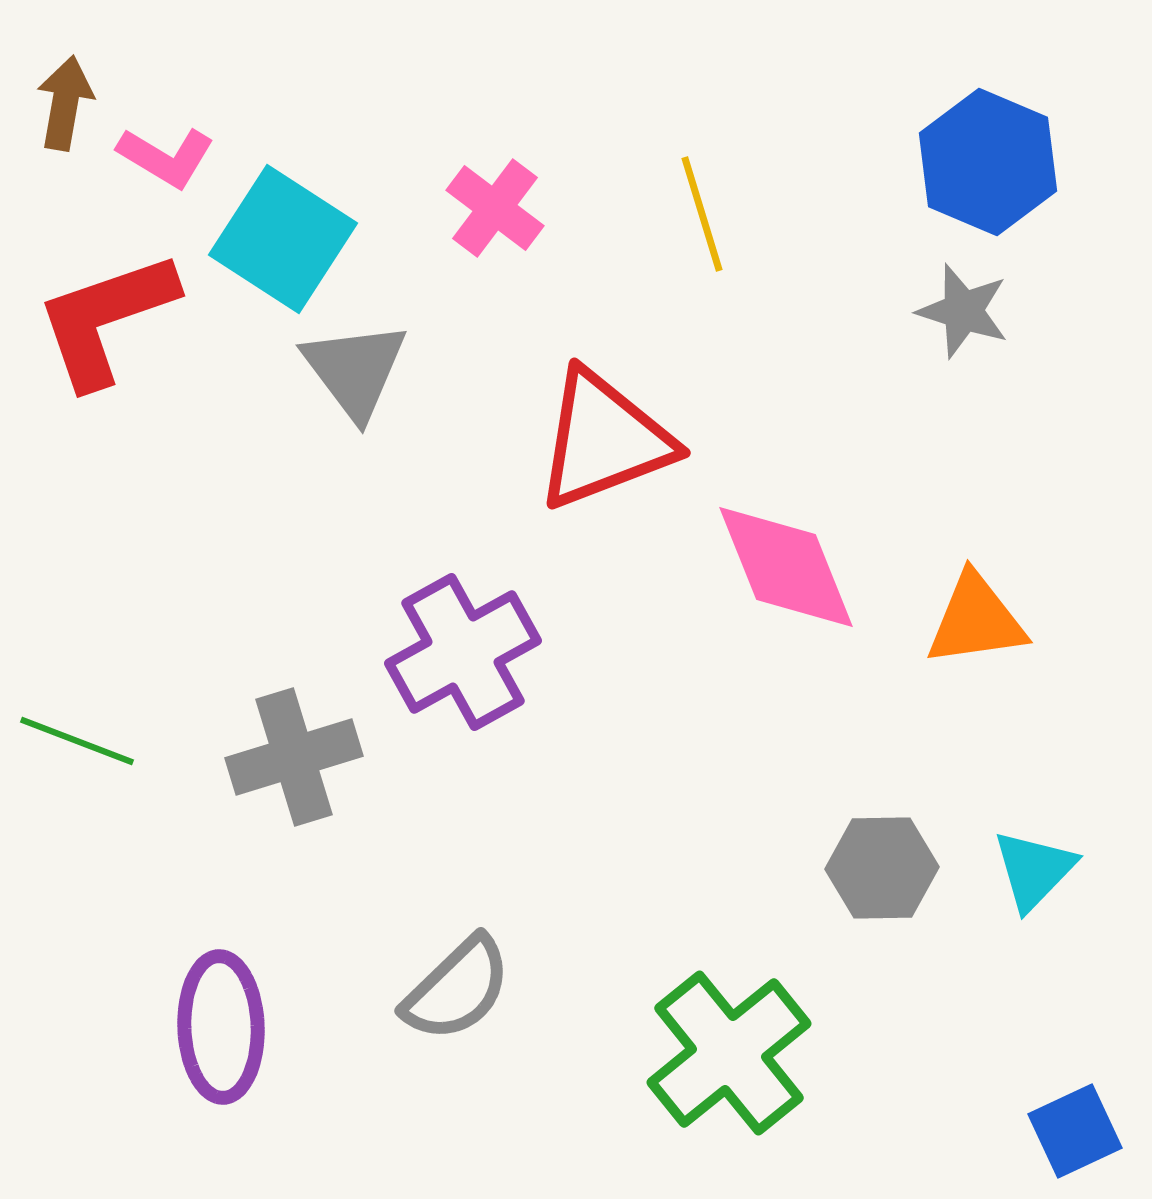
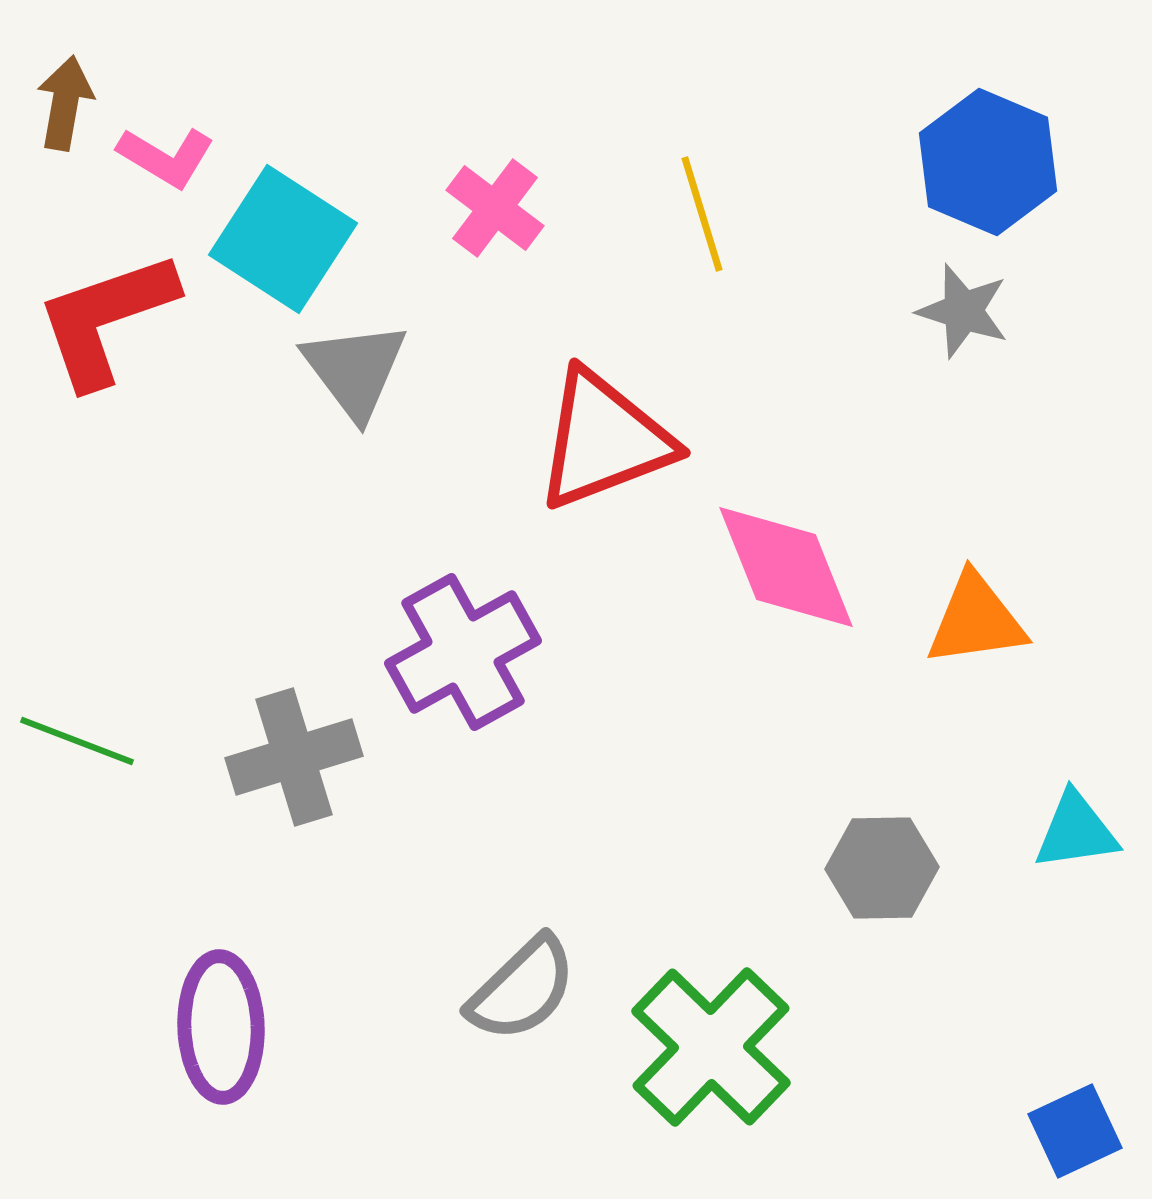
cyan triangle: moved 42 px right, 39 px up; rotated 38 degrees clockwise
gray semicircle: moved 65 px right
green cross: moved 18 px left, 6 px up; rotated 7 degrees counterclockwise
